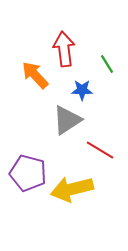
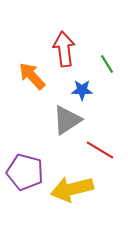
orange arrow: moved 3 px left, 1 px down
purple pentagon: moved 3 px left, 1 px up
